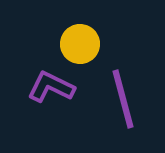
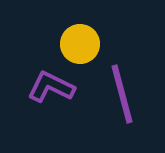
purple line: moved 1 px left, 5 px up
